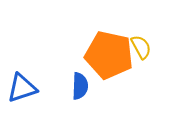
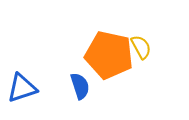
blue semicircle: rotated 20 degrees counterclockwise
